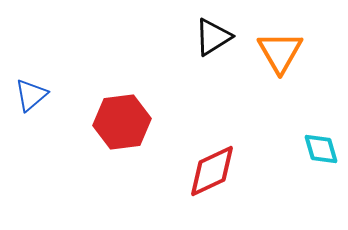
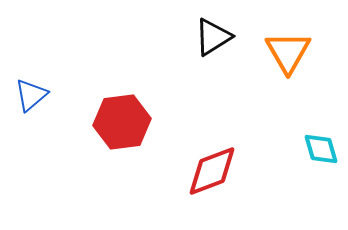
orange triangle: moved 8 px right
red diamond: rotated 4 degrees clockwise
